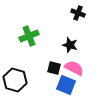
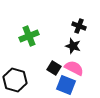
black cross: moved 1 px right, 13 px down
black star: moved 3 px right, 1 px down
black square: rotated 16 degrees clockwise
